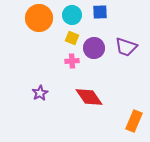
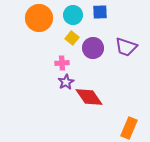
cyan circle: moved 1 px right
yellow square: rotated 16 degrees clockwise
purple circle: moved 1 px left
pink cross: moved 10 px left, 2 px down
purple star: moved 26 px right, 11 px up
orange rectangle: moved 5 px left, 7 px down
